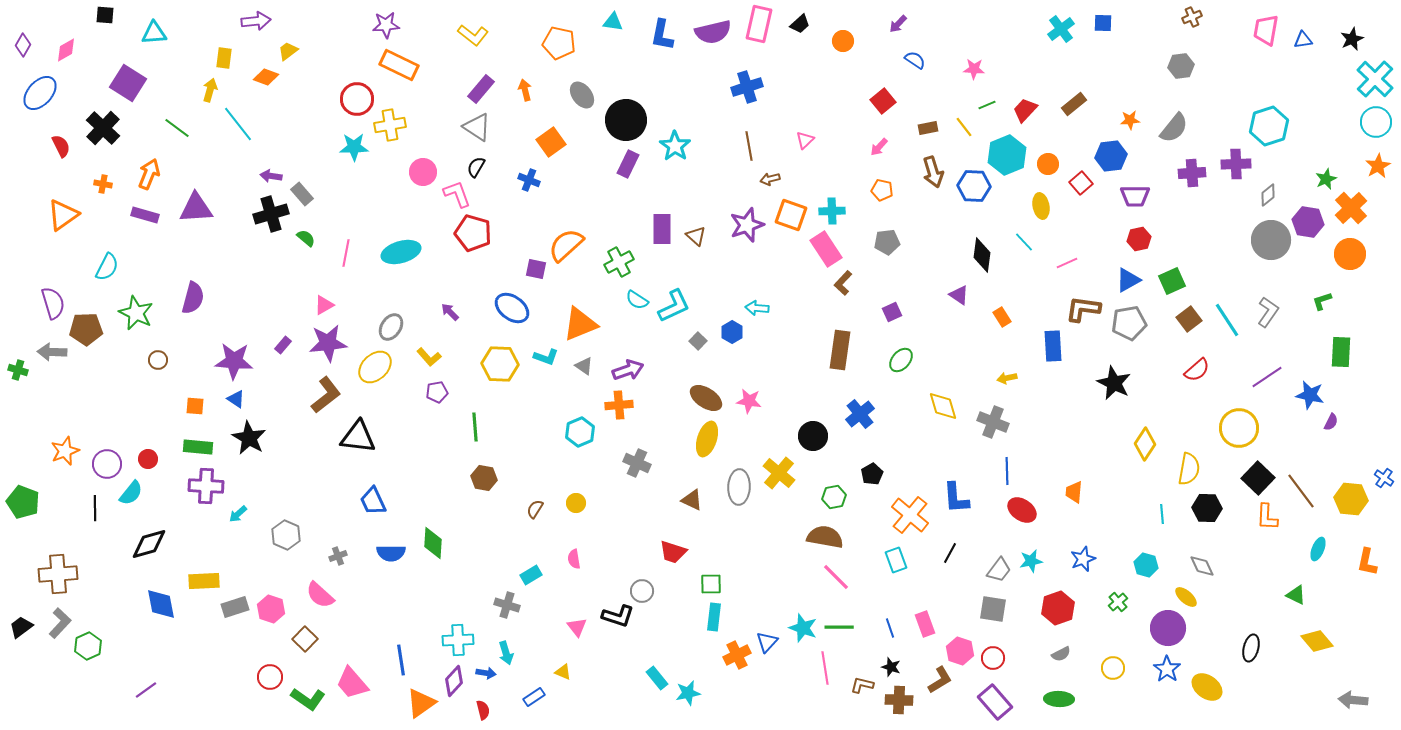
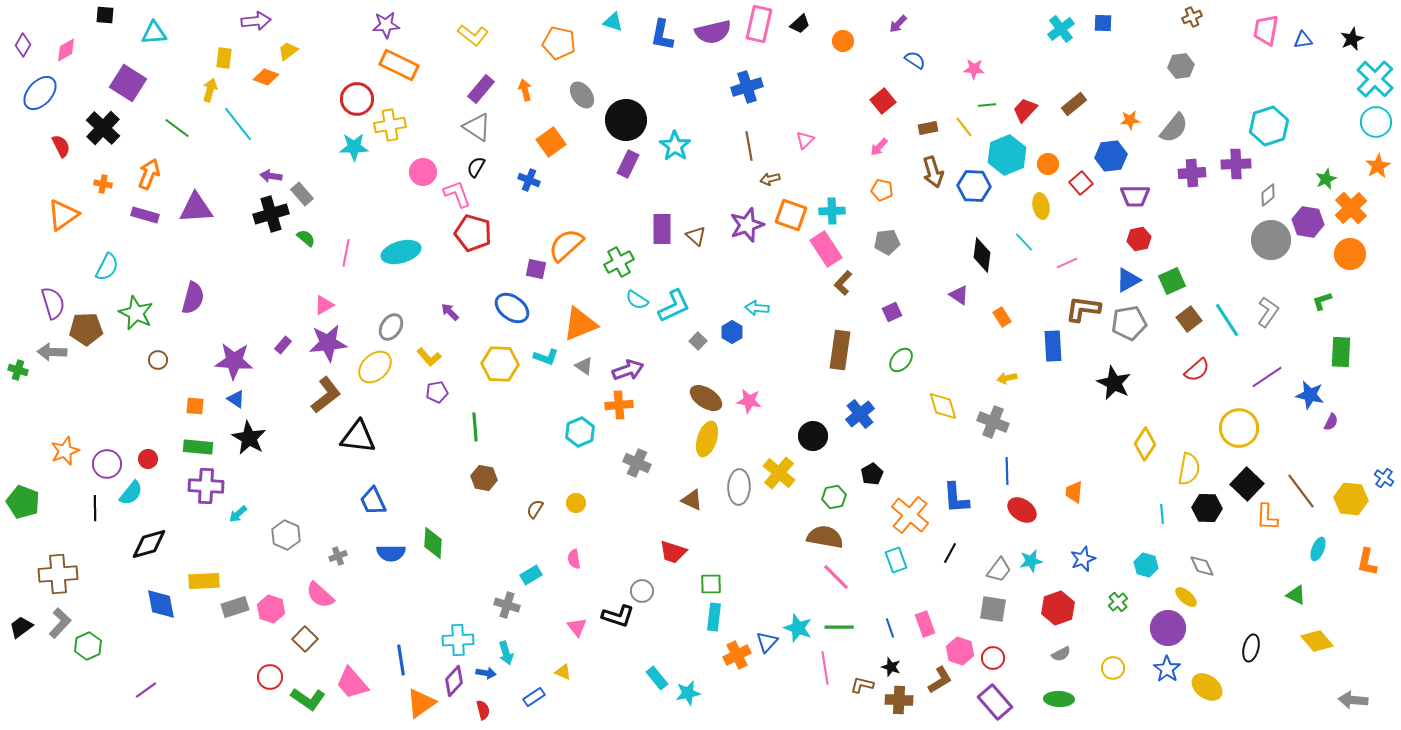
cyan triangle at (613, 22): rotated 10 degrees clockwise
green line at (987, 105): rotated 18 degrees clockwise
black square at (1258, 478): moved 11 px left, 6 px down
cyan star at (803, 628): moved 5 px left
